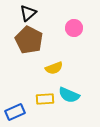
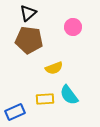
pink circle: moved 1 px left, 1 px up
brown pentagon: rotated 20 degrees counterclockwise
cyan semicircle: rotated 30 degrees clockwise
